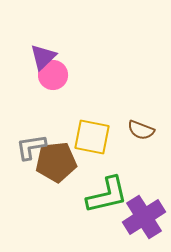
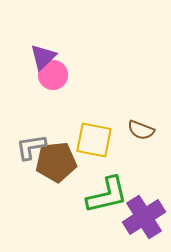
yellow square: moved 2 px right, 3 px down
